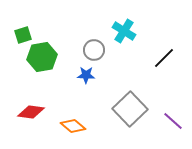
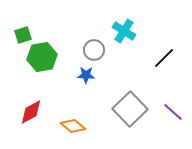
red diamond: rotated 36 degrees counterclockwise
purple line: moved 9 px up
